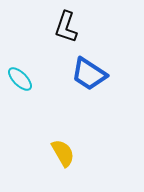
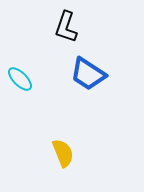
blue trapezoid: moved 1 px left
yellow semicircle: rotated 8 degrees clockwise
